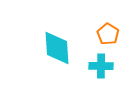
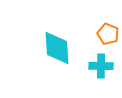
orange pentagon: rotated 10 degrees counterclockwise
